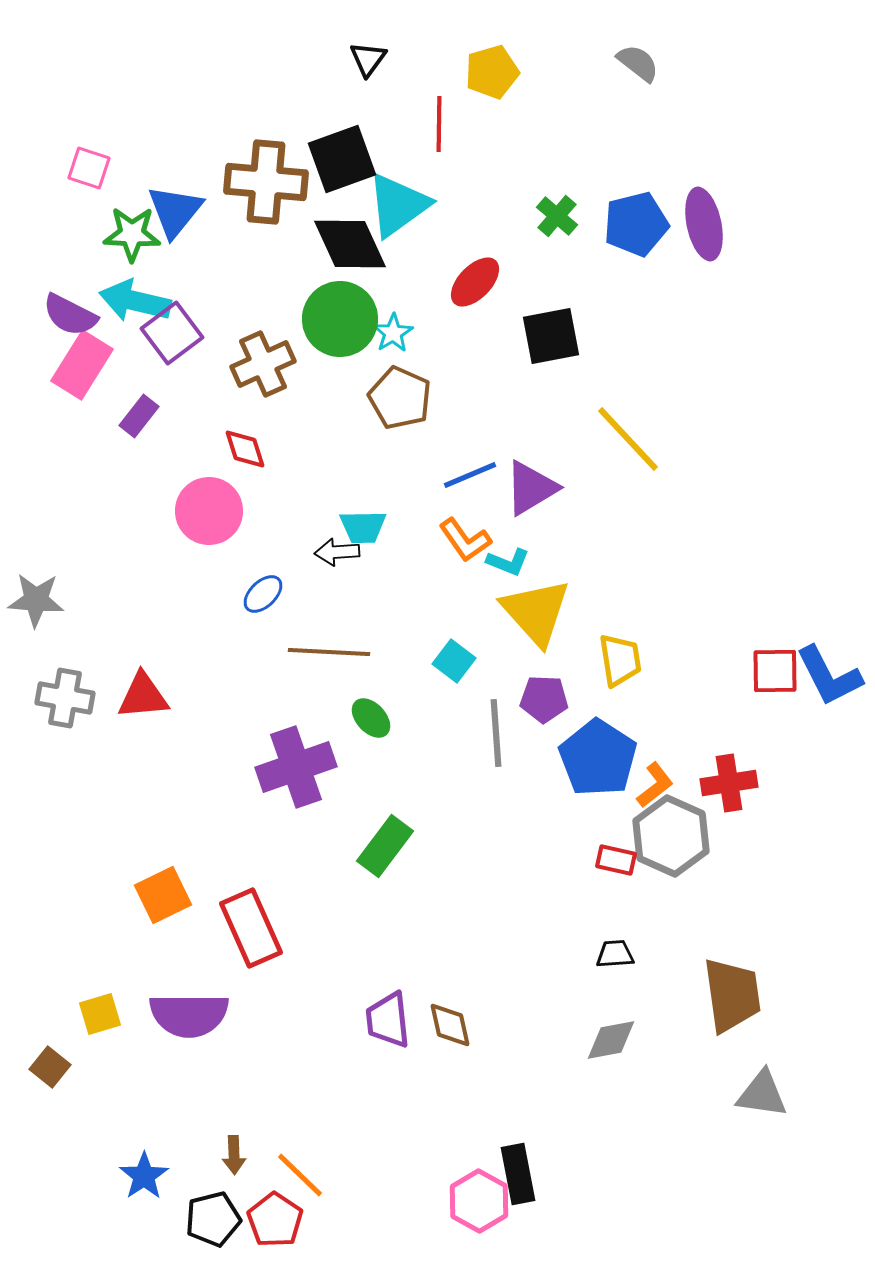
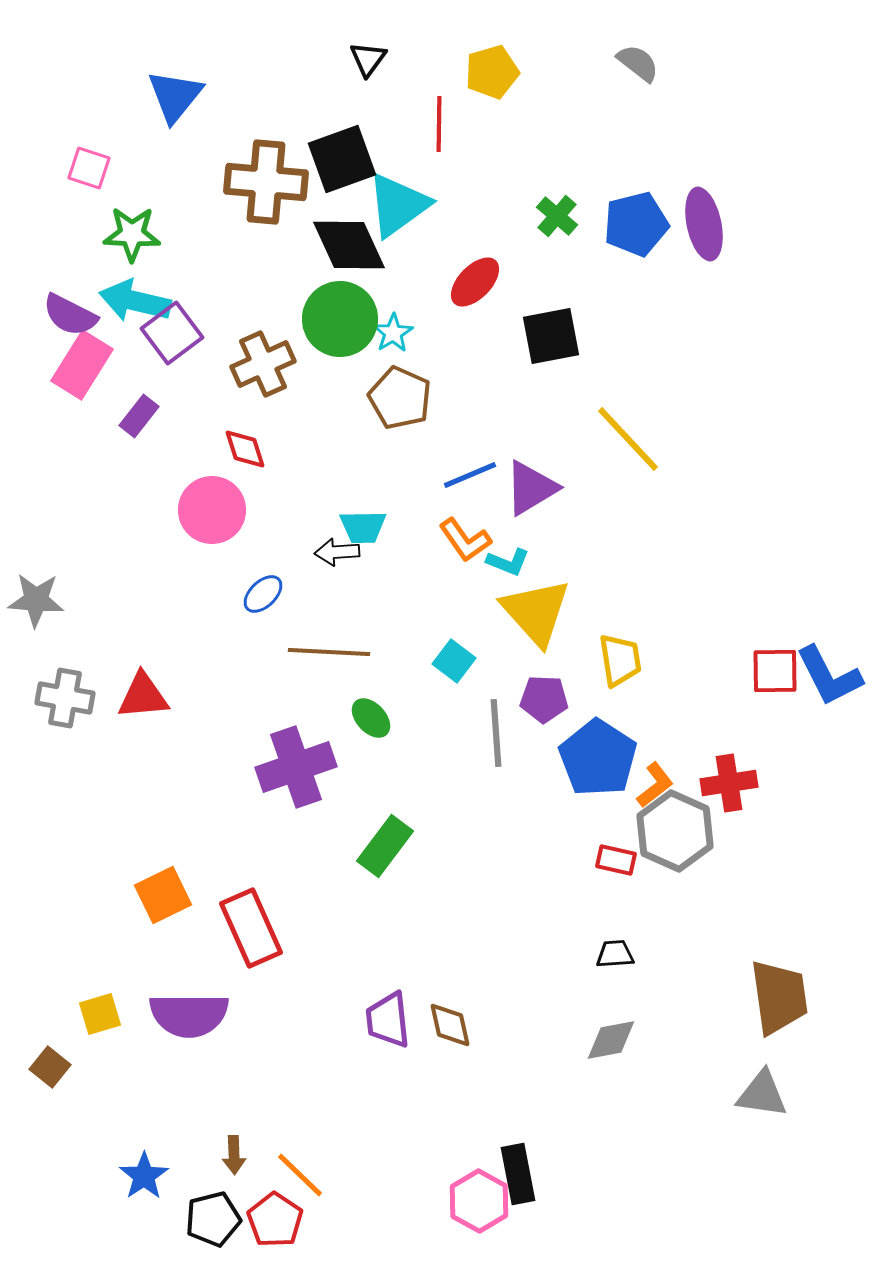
blue triangle at (175, 211): moved 115 px up
black diamond at (350, 244): moved 1 px left, 1 px down
pink circle at (209, 511): moved 3 px right, 1 px up
gray hexagon at (671, 836): moved 4 px right, 5 px up
brown trapezoid at (732, 995): moved 47 px right, 2 px down
